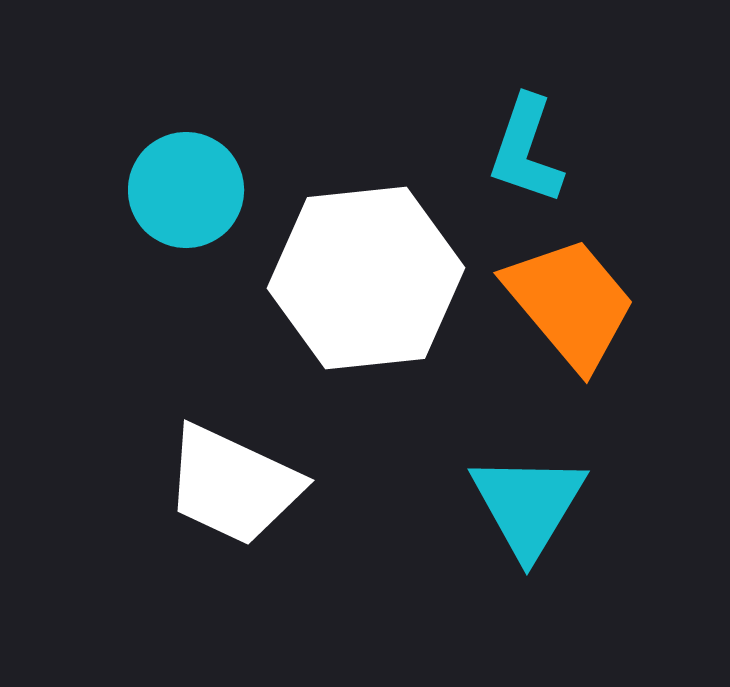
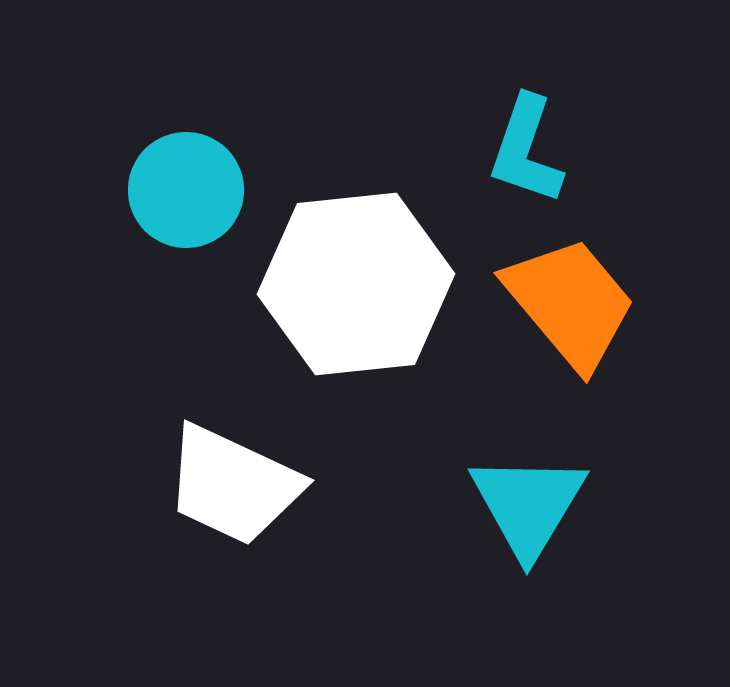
white hexagon: moved 10 px left, 6 px down
